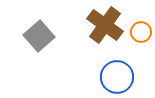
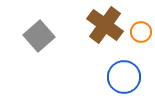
blue circle: moved 7 px right
